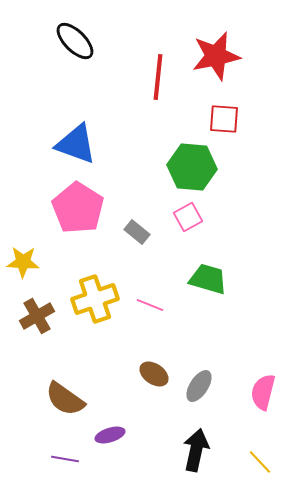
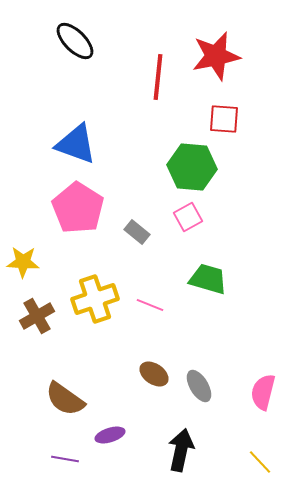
gray ellipse: rotated 64 degrees counterclockwise
black arrow: moved 15 px left
